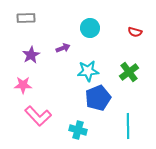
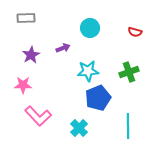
green cross: rotated 18 degrees clockwise
cyan cross: moved 1 px right, 2 px up; rotated 30 degrees clockwise
